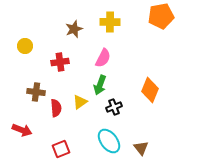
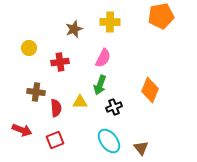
yellow circle: moved 4 px right, 2 px down
yellow triangle: rotated 35 degrees clockwise
red square: moved 6 px left, 9 px up
